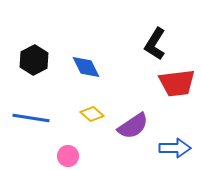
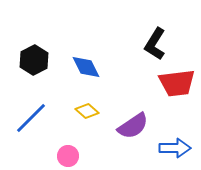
yellow diamond: moved 5 px left, 3 px up
blue line: rotated 54 degrees counterclockwise
